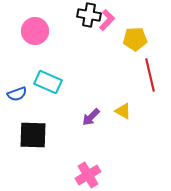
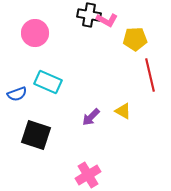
pink L-shape: rotated 75 degrees clockwise
pink circle: moved 2 px down
black square: moved 3 px right; rotated 16 degrees clockwise
